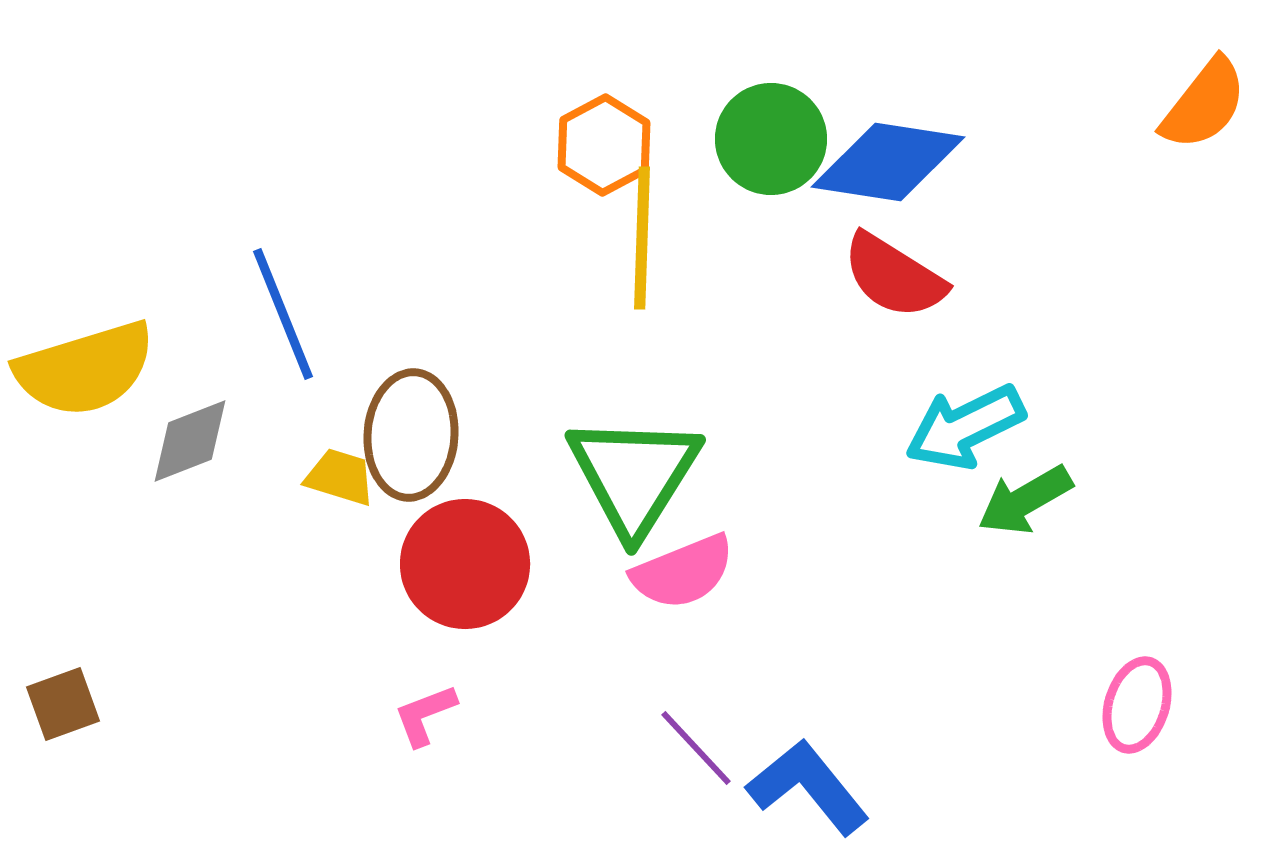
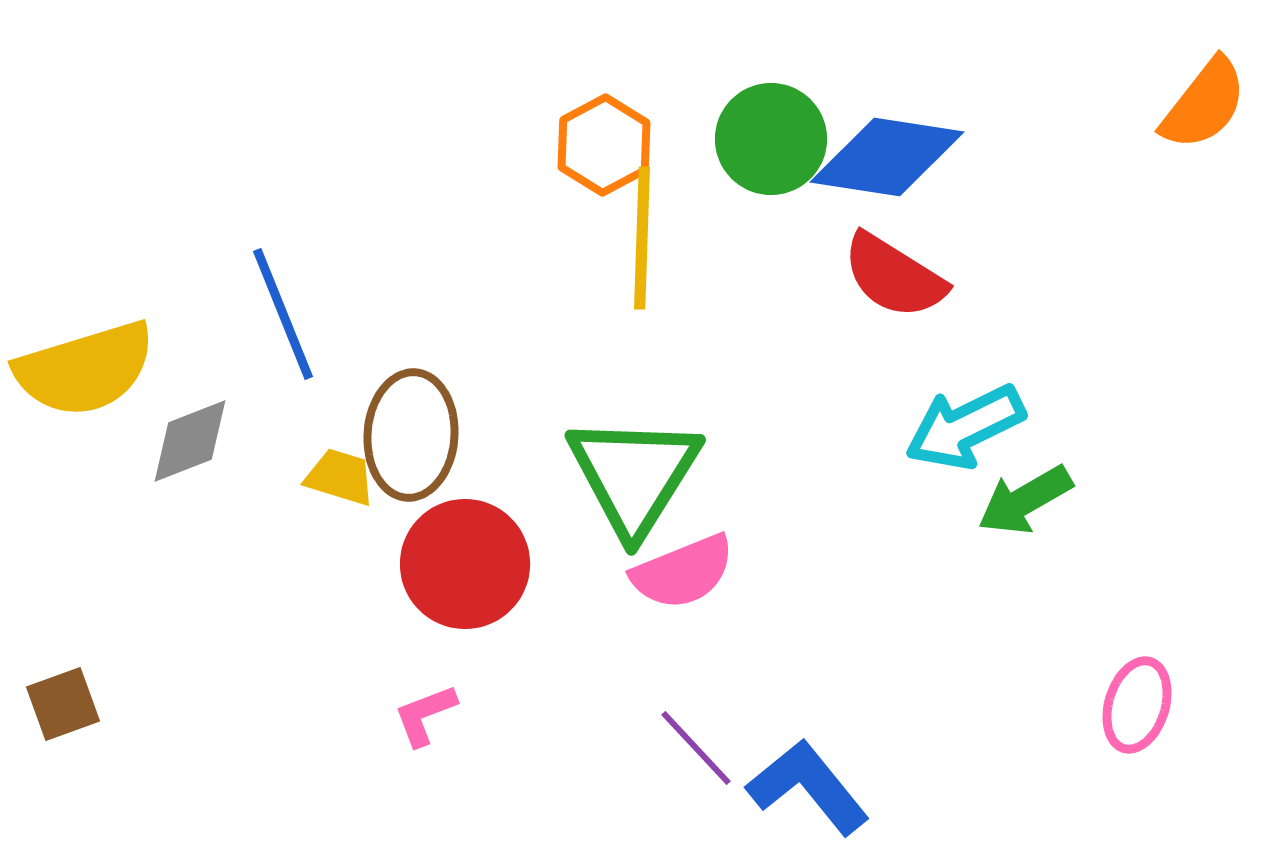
blue diamond: moved 1 px left, 5 px up
